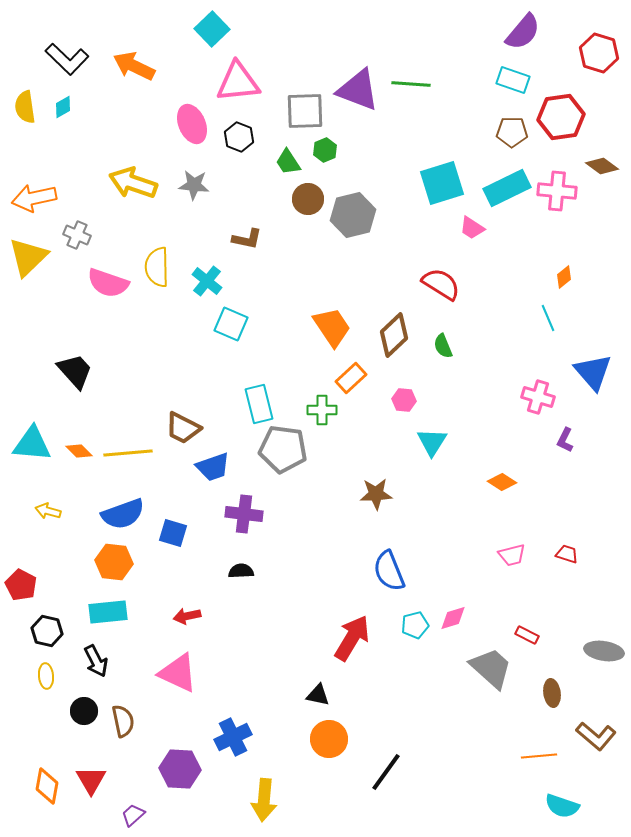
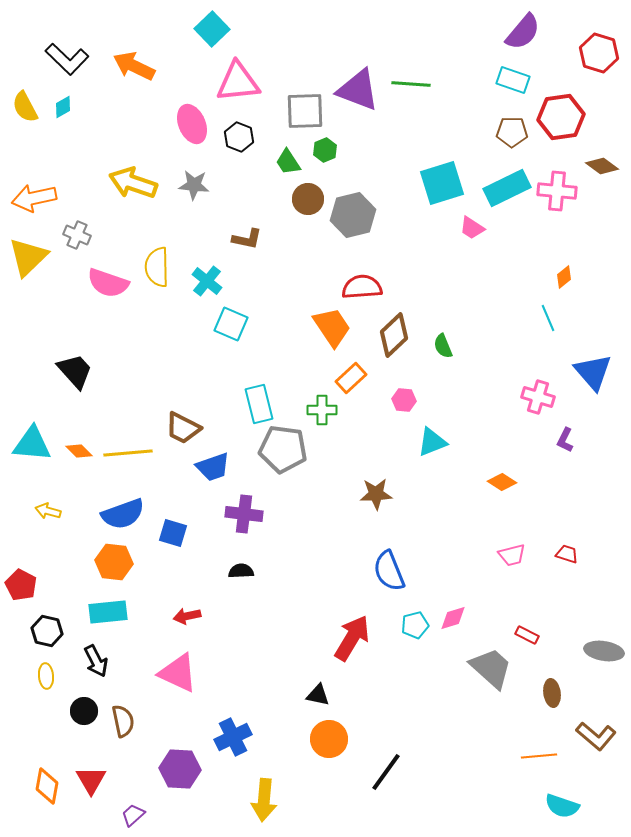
yellow semicircle at (25, 107): rotated 20 degrees counterclockwise
red semicircle at (441, 284): moved 79 px left, 3 px down; rotated 36 degrees counterclockwise
cyan triangle at (432, 442): rotated 36 degrees clockwise
